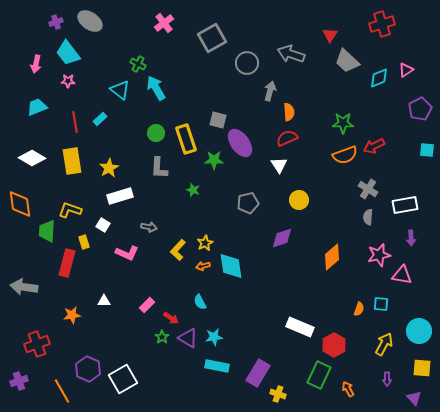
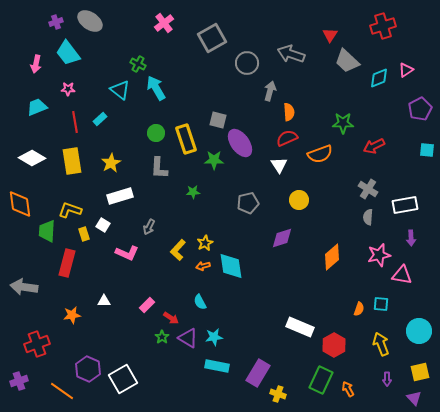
red cross at (382, 24): moved 1 px right, 2 px down
pink star at (68, 81): moved 8 px down
orange semicircle at (345, 155): moved 25 px left, 1 px up
yellow star at (109, 168): moved 2 px right, 5 px up
green star at (193, 190): moved 2 px down; rotated 24 degrees counterclockwise
gray arrow at (149, 227): rotated 105 degrees clockwise
yellow rectangle at (84, 242): moved 8 px up
yellow arrow at (384, 344): moved 3 px left; rotated 50 degrees counterclockwise
yellow square at (422, 368): moved 2 px left, 4 px down; rotated 18 degrees counterclockwise
green rectangle at (319, 375): moved 2 px right, 5 px down
orange line at (62, 391): rotated 25 degrees counterclockwise
